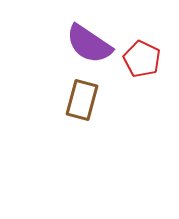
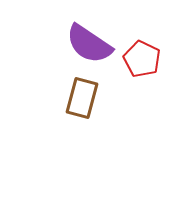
brown rectangle: moved 2 px up
